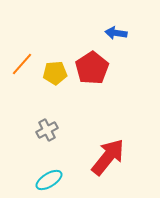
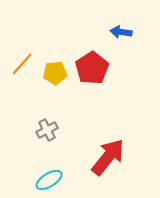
blue arrow: moved 5 px right, 1 px up
